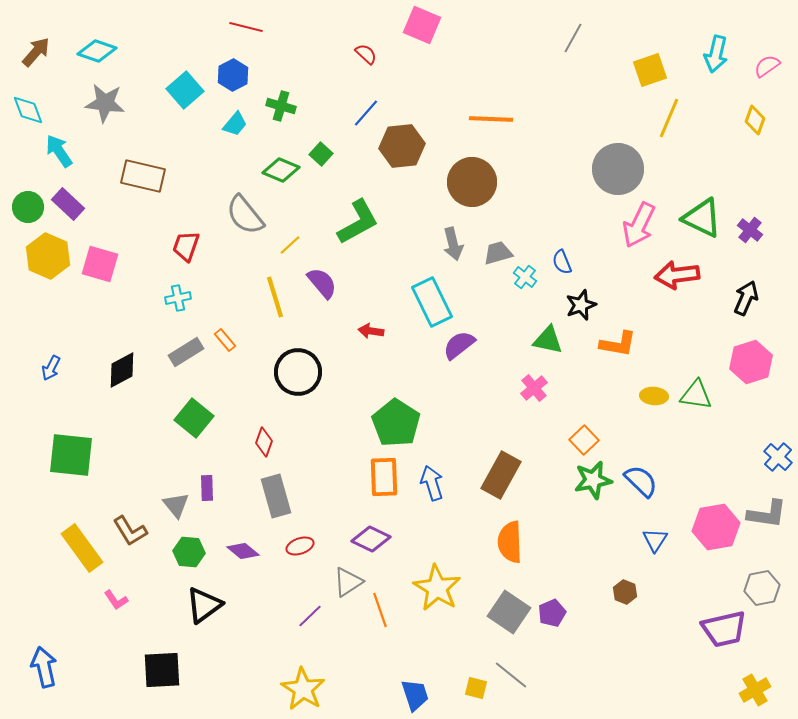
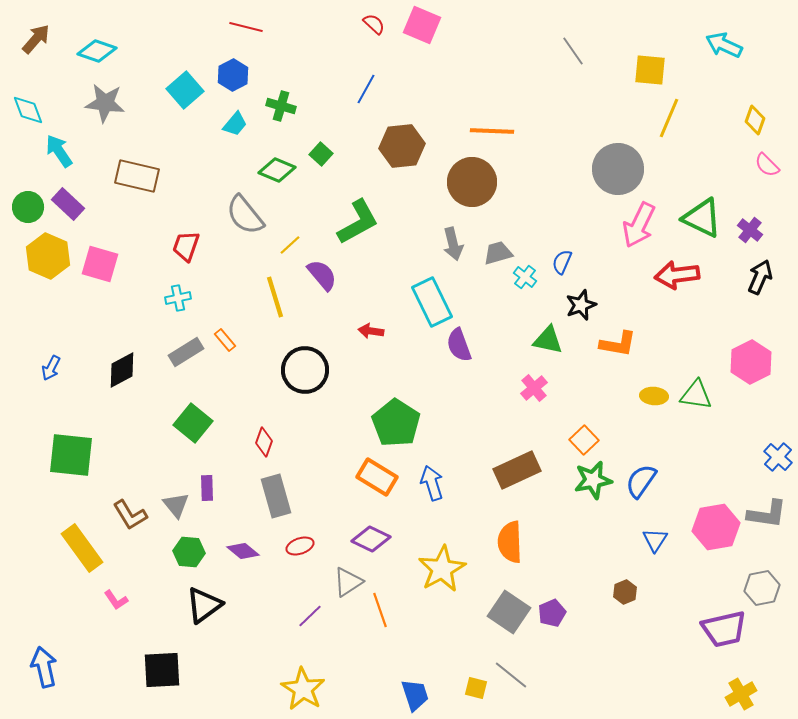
gray line at (573, 38): moved 13 px down; rotated 64 degrees counterclockwise
brown arrow at (36, 52): moved 13 px up
red semicircle at (366, 54): moved 8 px right, 30 px up
cyan arrow at (716, 54): moved 8 px right, 9 px up; rotated 102 degrees clockwise
pink semicircle at (767, 66): moved 99 px down; rotated 100 degrees counterclockwise
yellow square at (650, 70): rotated 24 degrees clockwise
blue line at (366, 113): moved 24 px up; rotated 12 degrees counterclockwise
orange line at (491, 119): moved 1 px right, 12 px down
green diamond at (281, 170): moved 4 px left
brown rectangle at (143, 176): moved 6 px left
blue semicircle at (562, 262): rotated 45 degrees clockwise
purple semicircle at (322, 283): moved 8 px up
black arrow at (746, 298): moved 14 px right, 21 px up
purple semicircle at (459, 345): rotated 72 degrees counterclockwise
pink hexagon at (751, 362): rotated 9 degrees counterclockwise
black circle at (298, 372): moved 7 px right, 2 px up
green square at (194, 418): moved 1 px left, 5 px down
brown rectangle at (501, 475): moved 16 px right, 5 px up; rotated 36 degrees clockwise
orange rectangle at (384, 477): moved 7 px left; rotated 57 degrees counterclockwise
blue semicircle at (641, 481): rotated 99 degrees counterclockwise
brown L-shape at (130, 531): moved 16 px up
yellow star at (437, 588): moved 5 px right, 19 px up; rotated 12 degrees clockwise
brown hexagon at (625, 592): rotated 15 degrees clockwise
yellow cross at (755, 690): moved 14 px left, 4 px down
